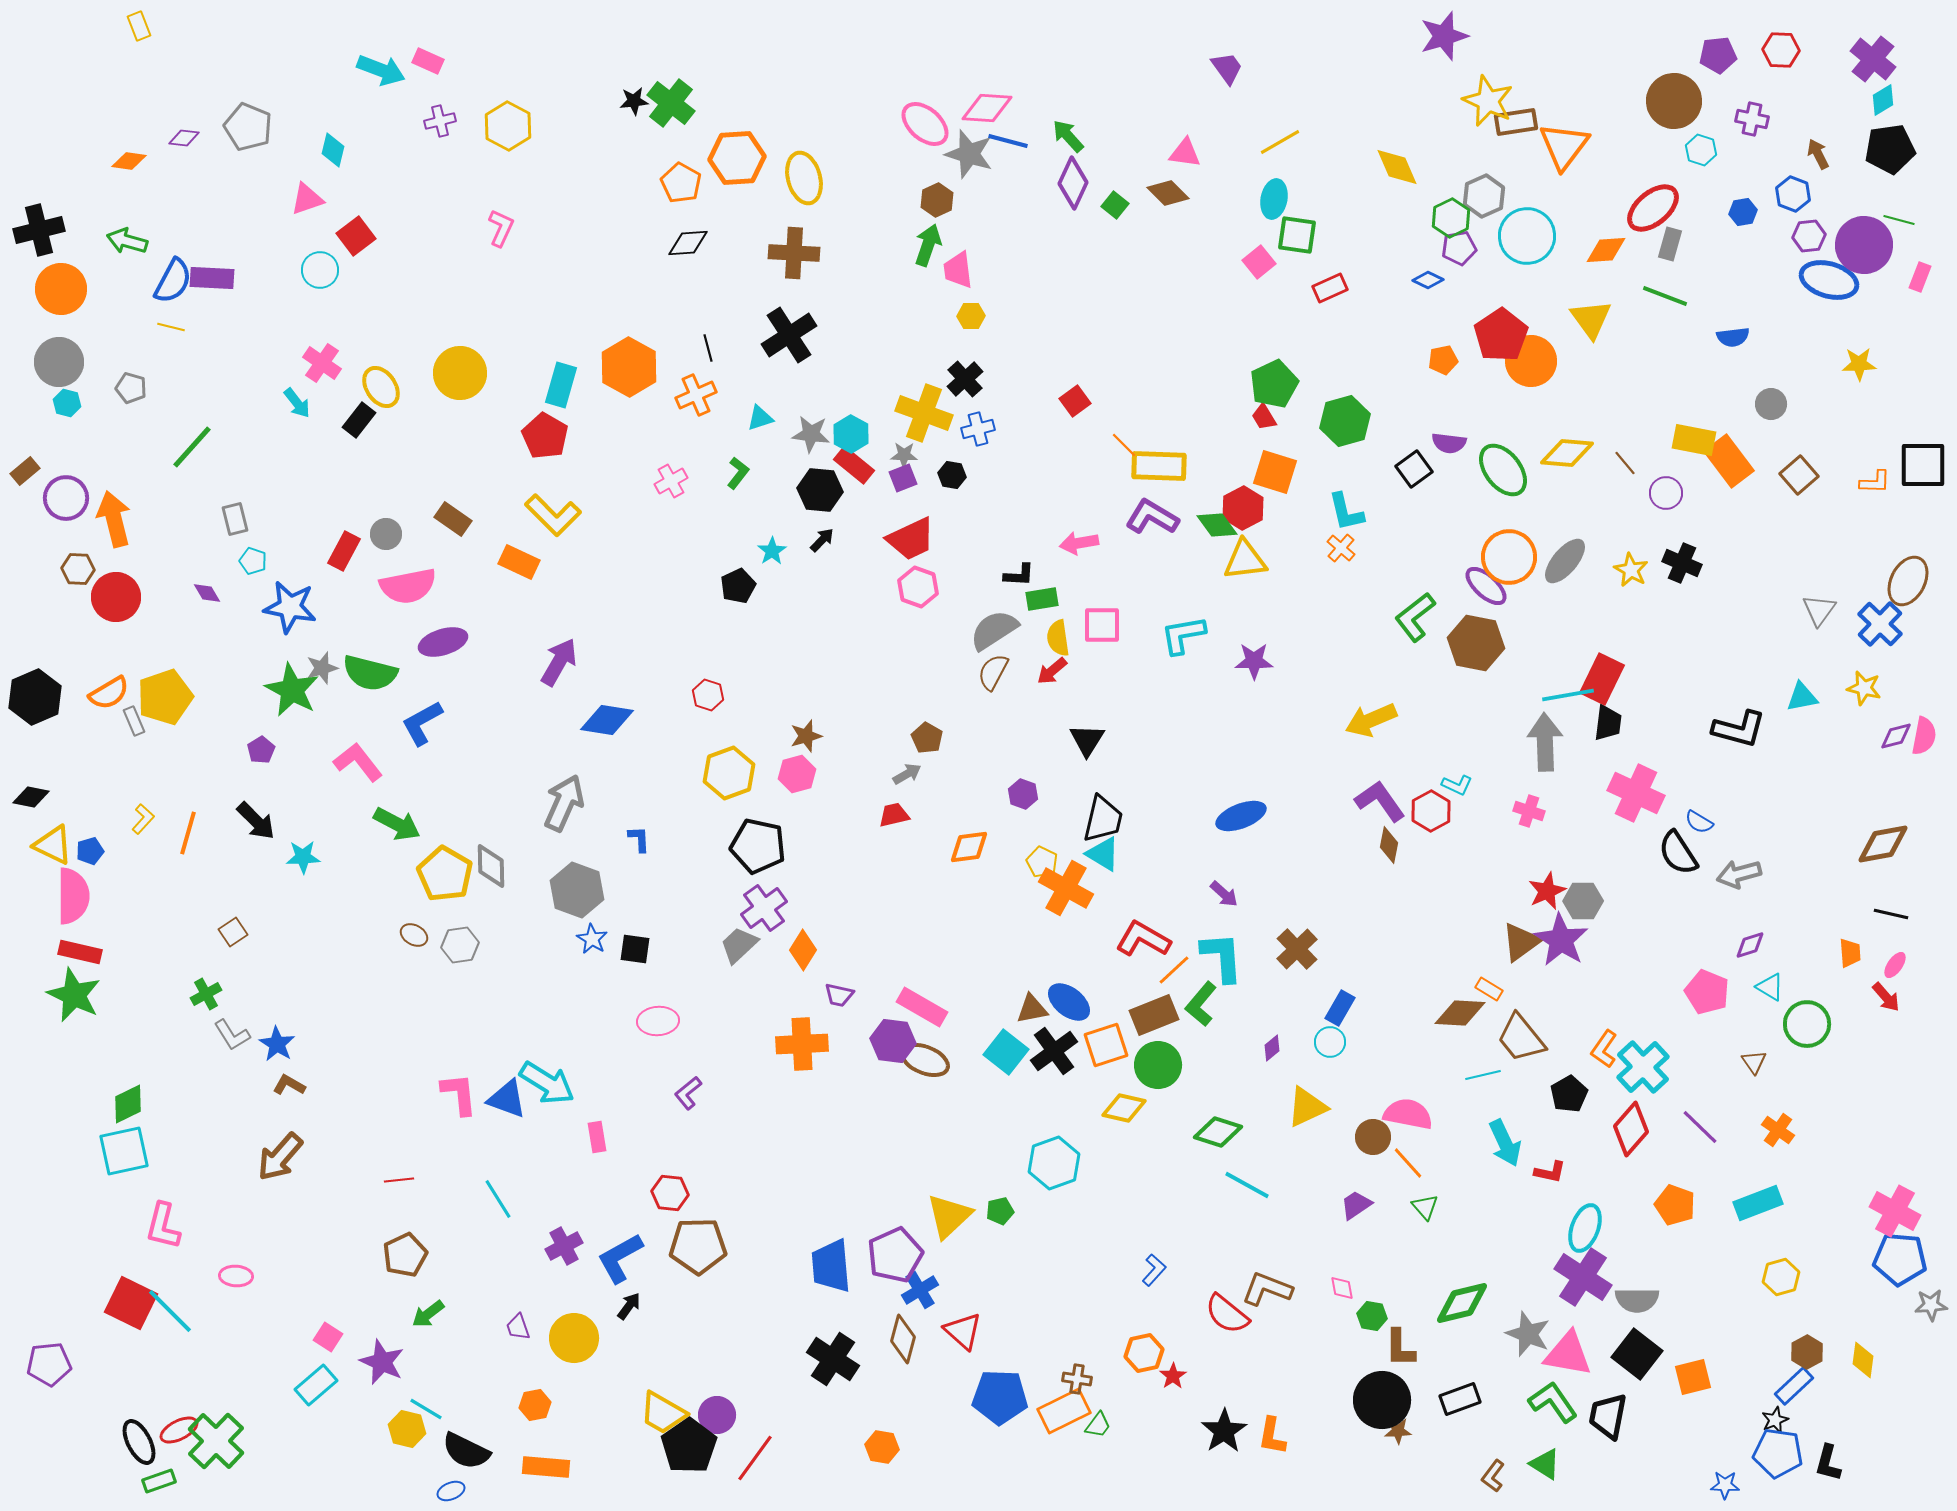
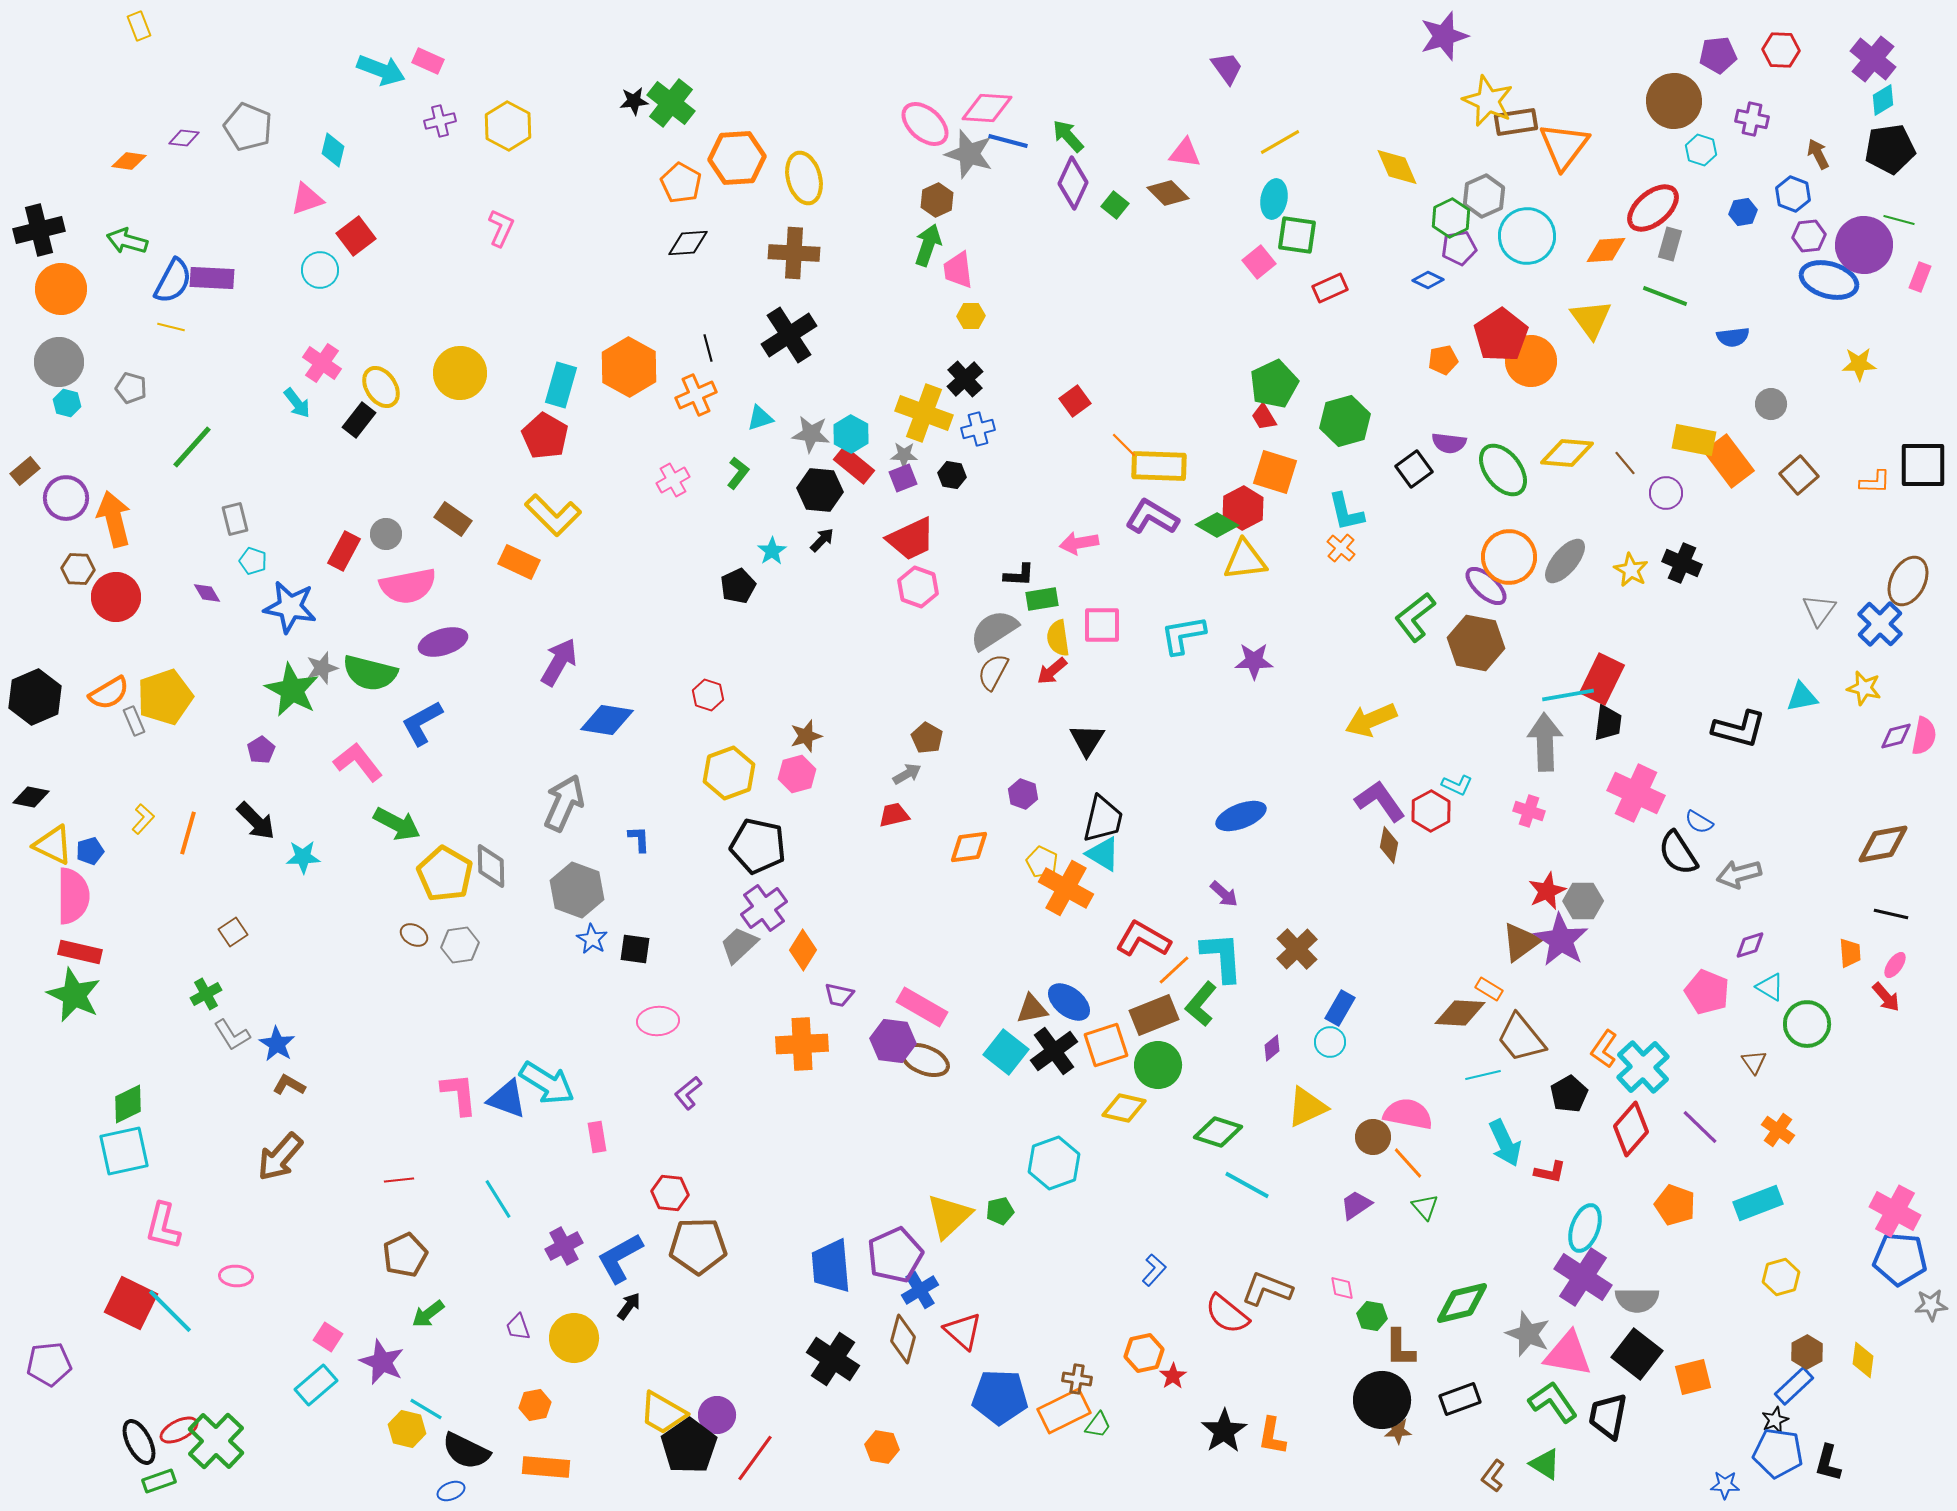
pink cross at (671, 481): moved 2 px right, 1 px up
green diamond at (1217, 525): rotated 24 degrees counterclockwise
